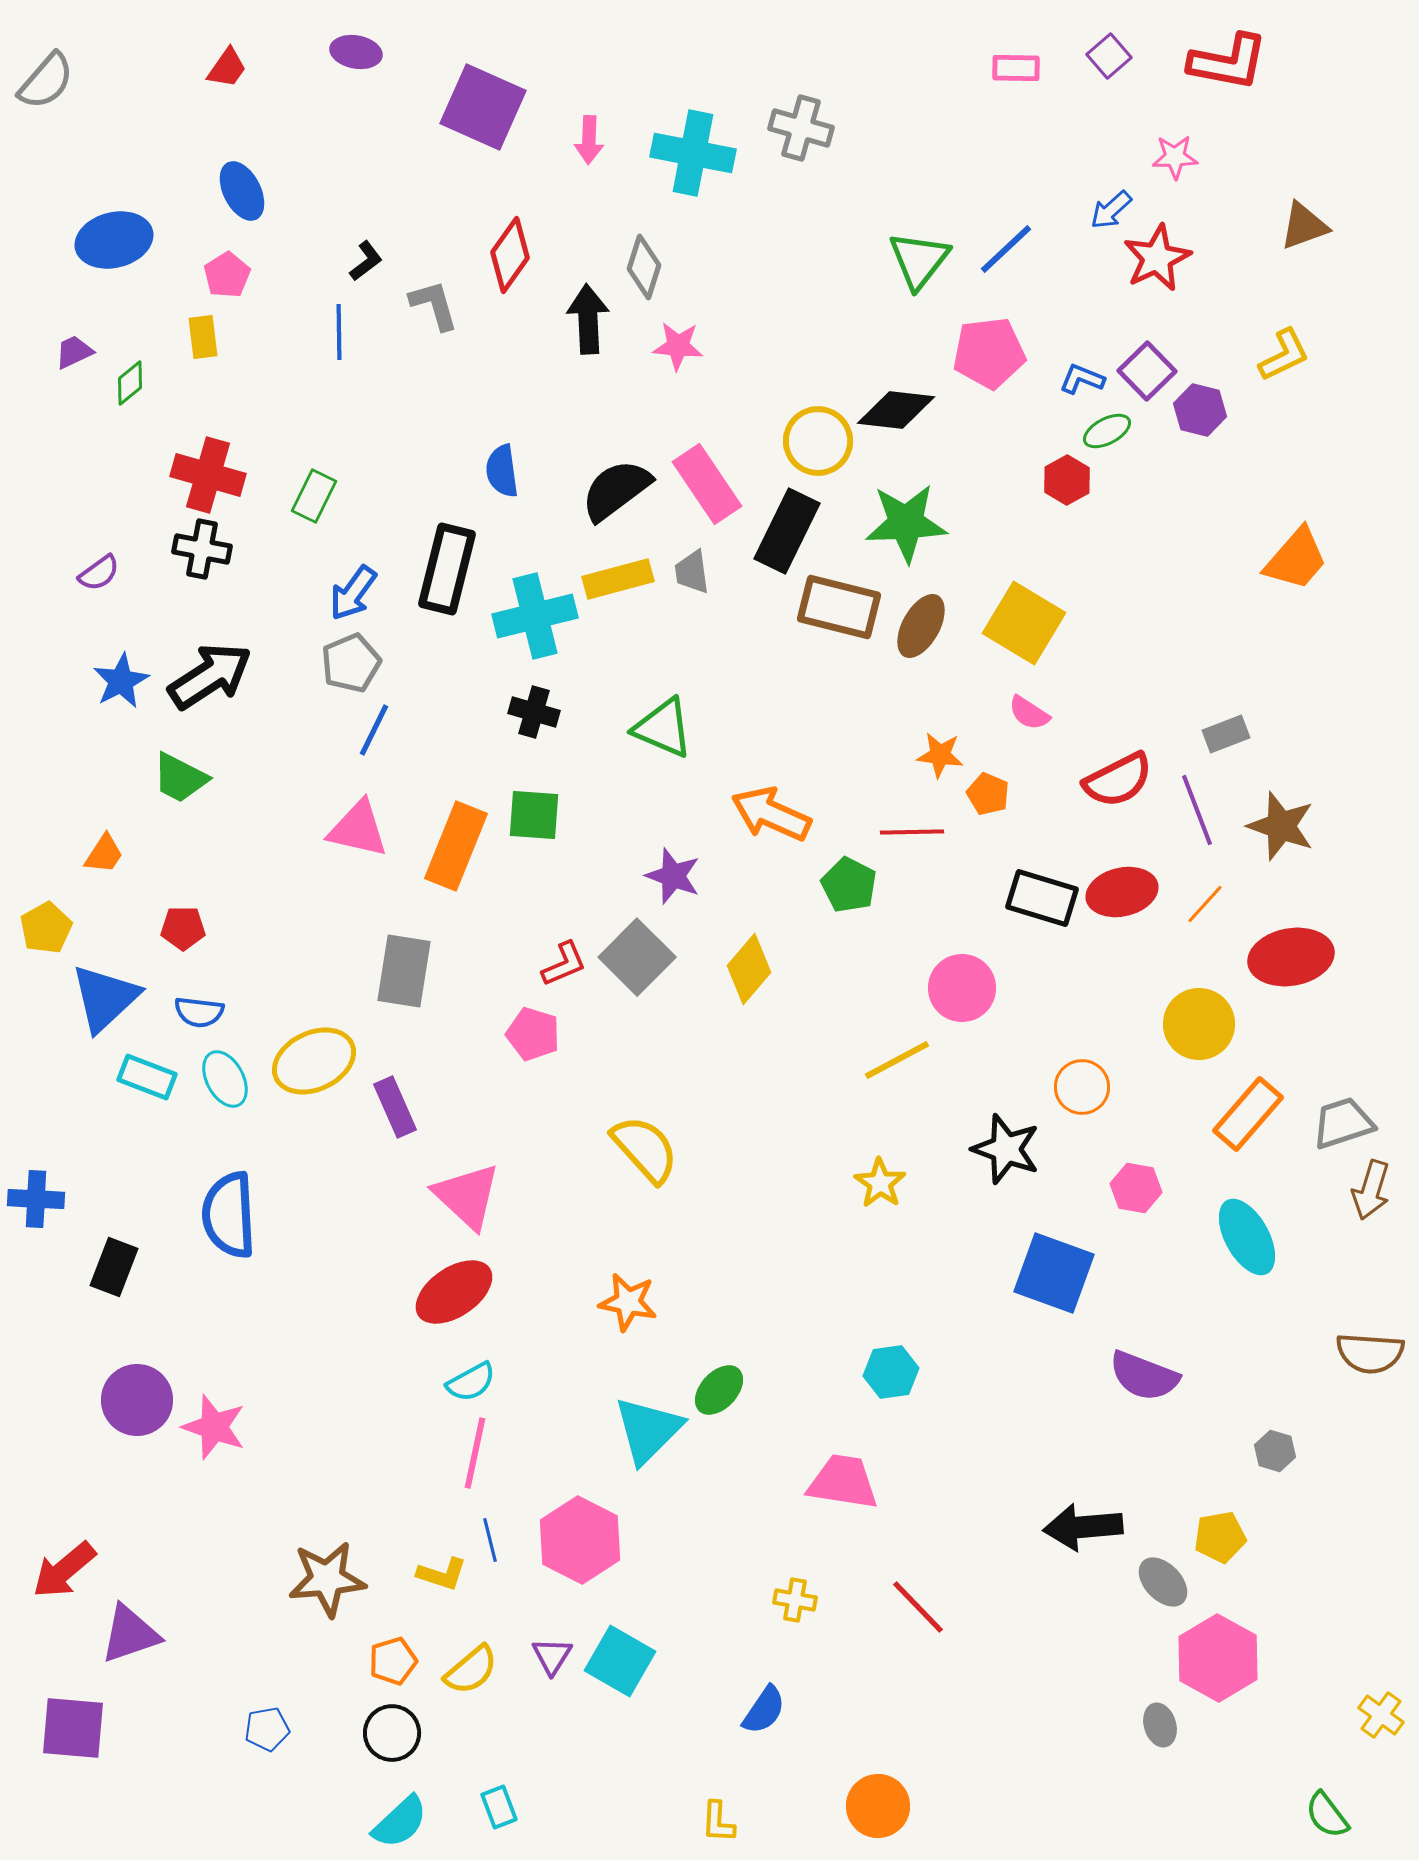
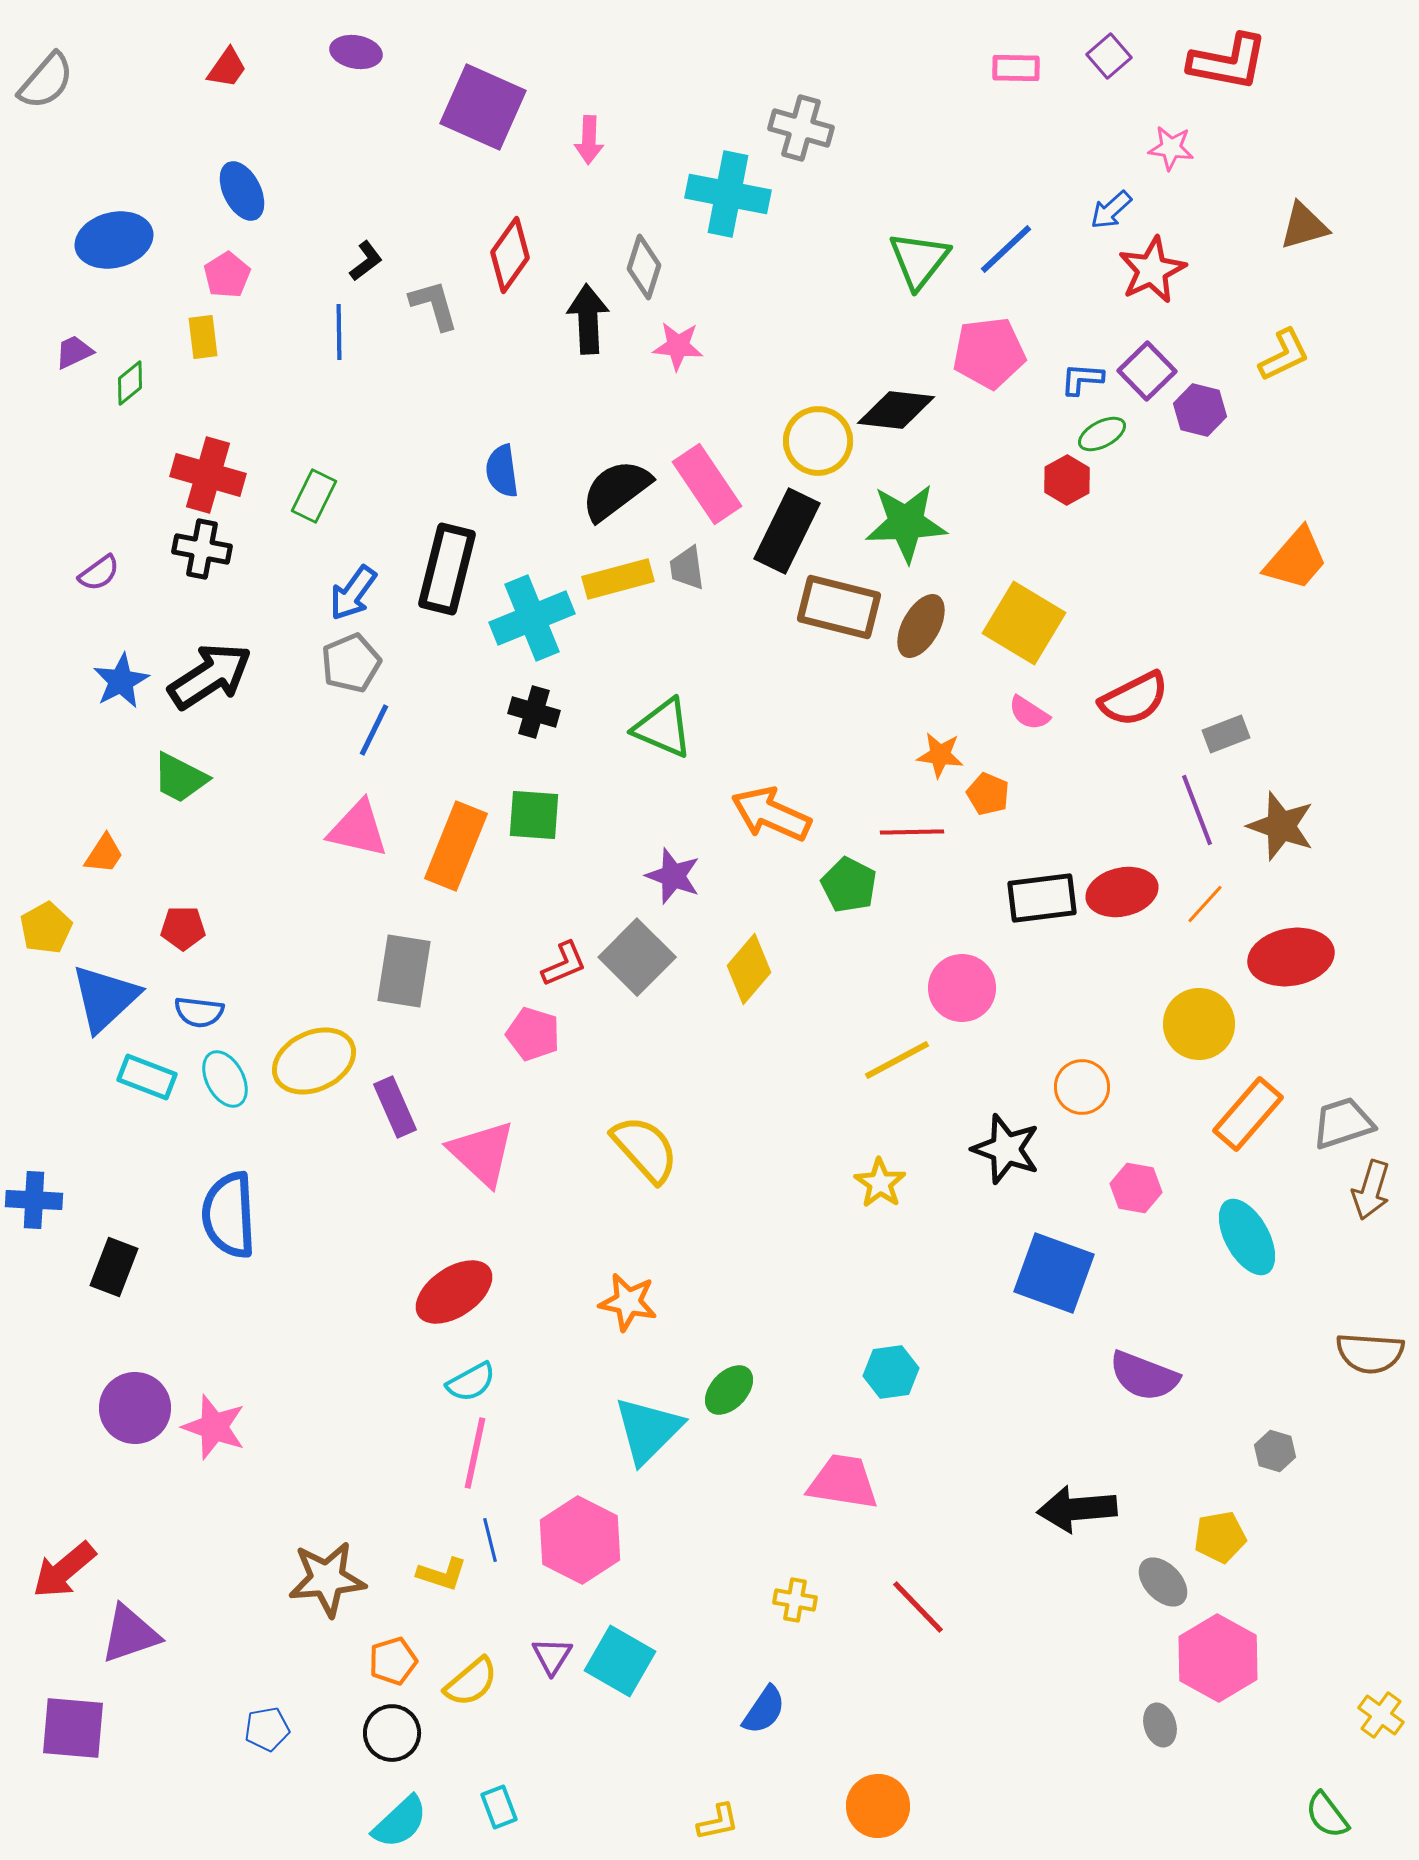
cyan cross at (693, 153): moved 35 px right, 41 px down
pink star at (1175, 157): moved 4 px left, 9 px up; rotated 9 degrees clockwise
brown triangle at (1304, 226): rotated 4 degrees clockwise
red star at (1157, 258): moved 5 px left, 12 px down
blue L-shape at (1082, 379): rotated 18 degrees counterclockwise
green ellipse at (1107, 431): moved 5 px left, 3 px down
gray trapezoid at (692, 572): moved 5 px left, 4 px up
cyan cross at (535, 616): moved 3 px left, 2 px down; rotated 8 degrees counterclockwise
red semicircle at (1118, 780): moved 16 px right, 81 px up
black rectangle at (1042, 898): rotated 24 degrees counterclockwise
pink triangle at (467, 1196): moved 15 px right, 43 px up
blue cross at (36, 1199): moved 2 px left, 1 px down
green ellipse at (719, 1390): moved 10 px right
purple circle at (137, 1400): moved 2 px left, 8 px down
black arrow at (1083, 1527): moved 6 px left, 18 px up
yellow semicircle at (471, 1670): moved 12 px down
yellow L-shape at (718, 1822): rotated 105 degrees counterclockwise
